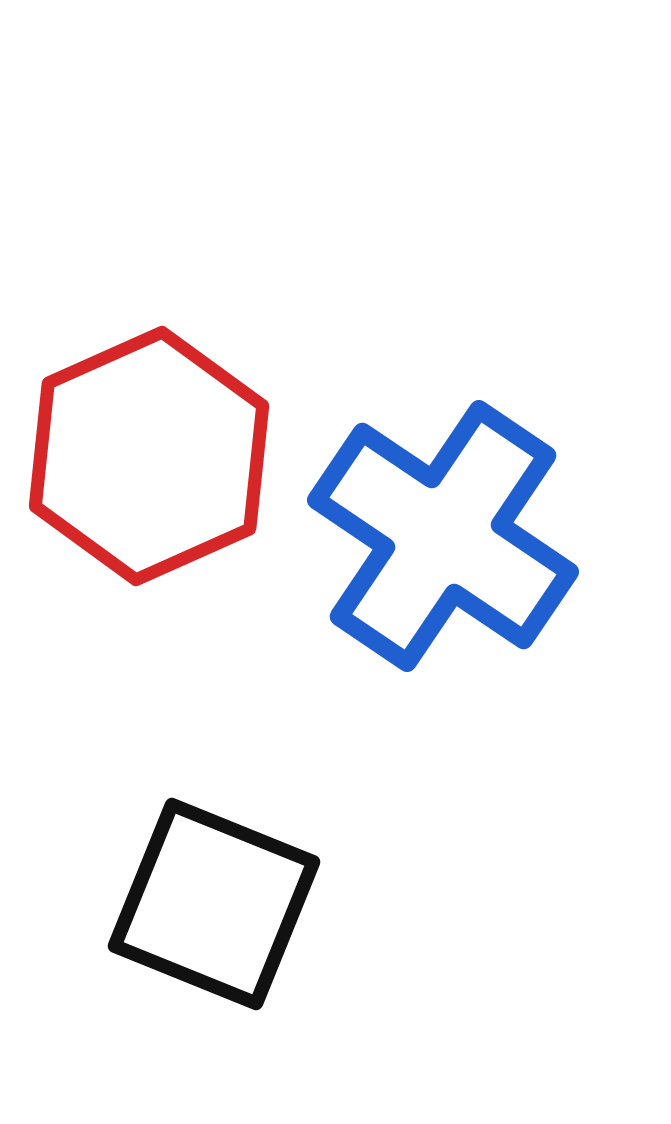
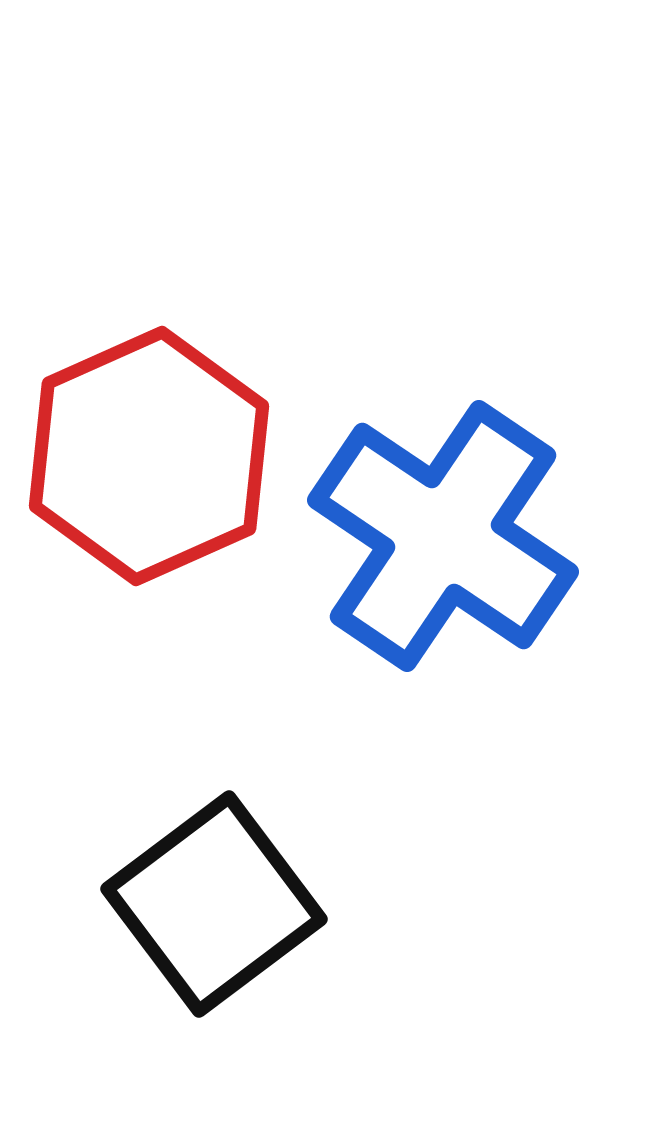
black square: rotated 31 degrees clockwise
